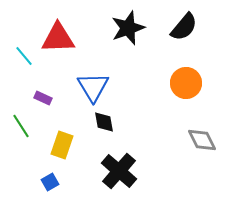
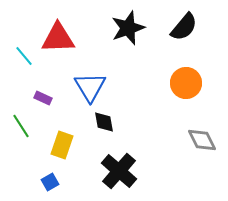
blue triangle: moved 3 px left
